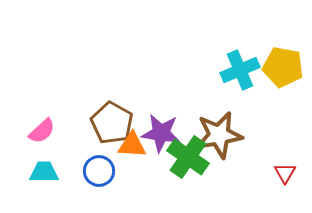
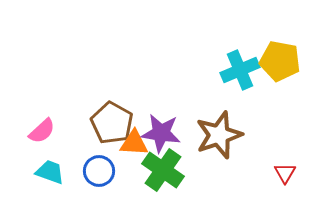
yellow pentagon: moved 3 px left, 6 px up
brown star: rotated 9 degrees counterclockwise
orange triangle: moved 2 px right, 2 px up
green cross: moved 25 px left, 13 px down
cyan trapezoid: moved 6 px right; rotated 20 degrees clockwise
